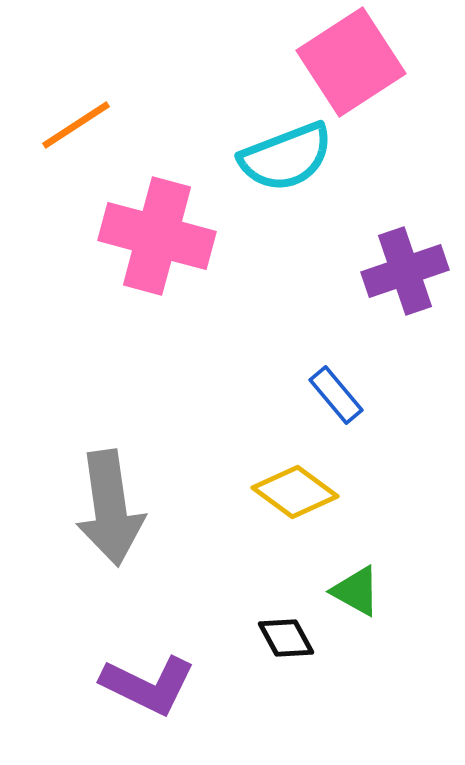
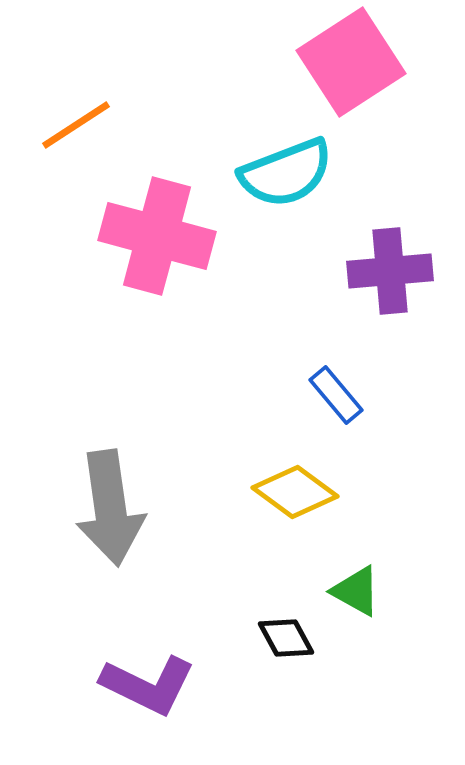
cyan semicircle: moved 16 px down
purple cross: moved 15 px left; rotated 14 degrees clockwise
